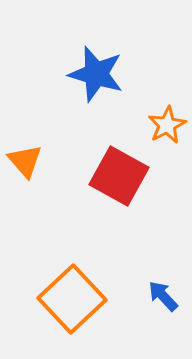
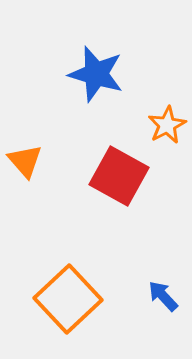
orange square: moved 4 px left
